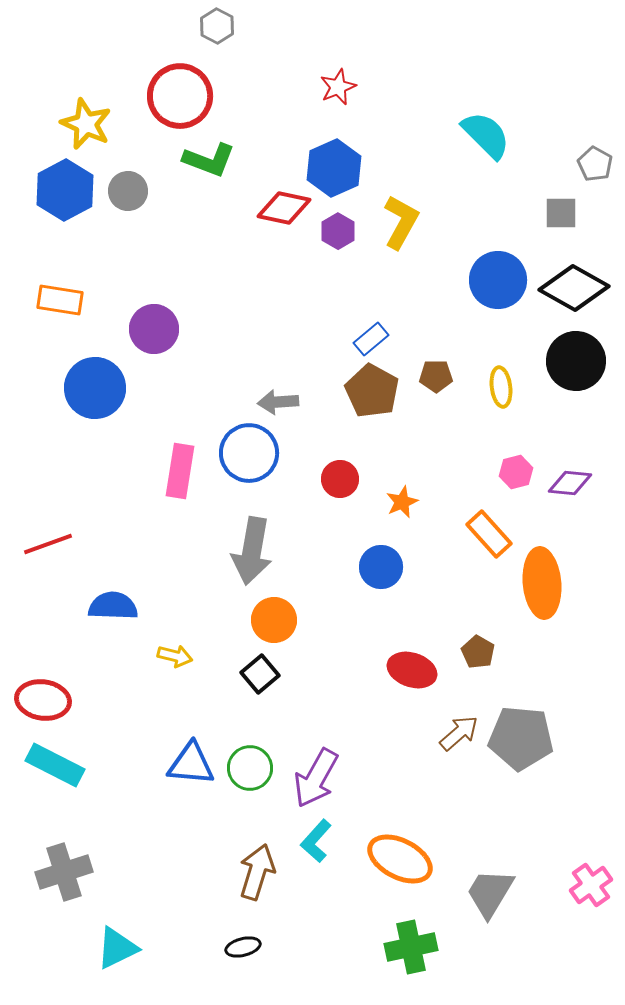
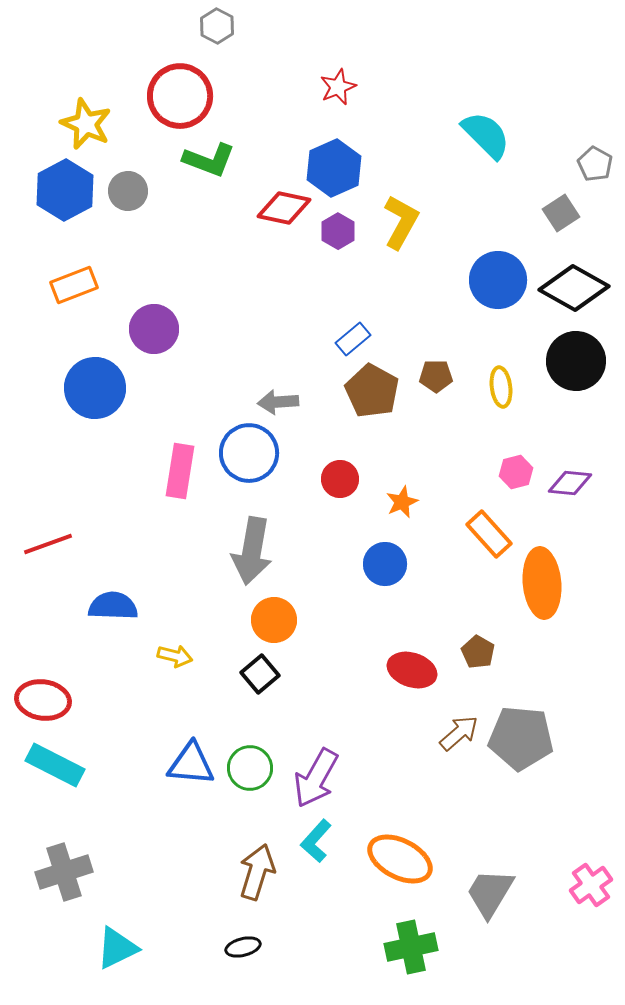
gray square at (561, 213): rotated 33 degrees counterclockwise
orange rectangle at (60, 300): moved 14 px right, 15 px up; rotated 30 degrees counterclockwise
blue rectangle at (371, 339): moved 18 px left
blue circle at (381, 567): moved 4 px right, 3 px up
